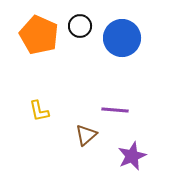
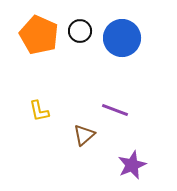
black circle: moved 5 px down
purple line: rotated 16 degrees clockwise
brown triangle: moved 2 px left
purple star: moved 9 px down
